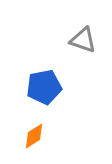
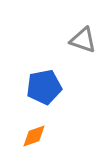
orange diamond: rotated 12 degrees clockwise
